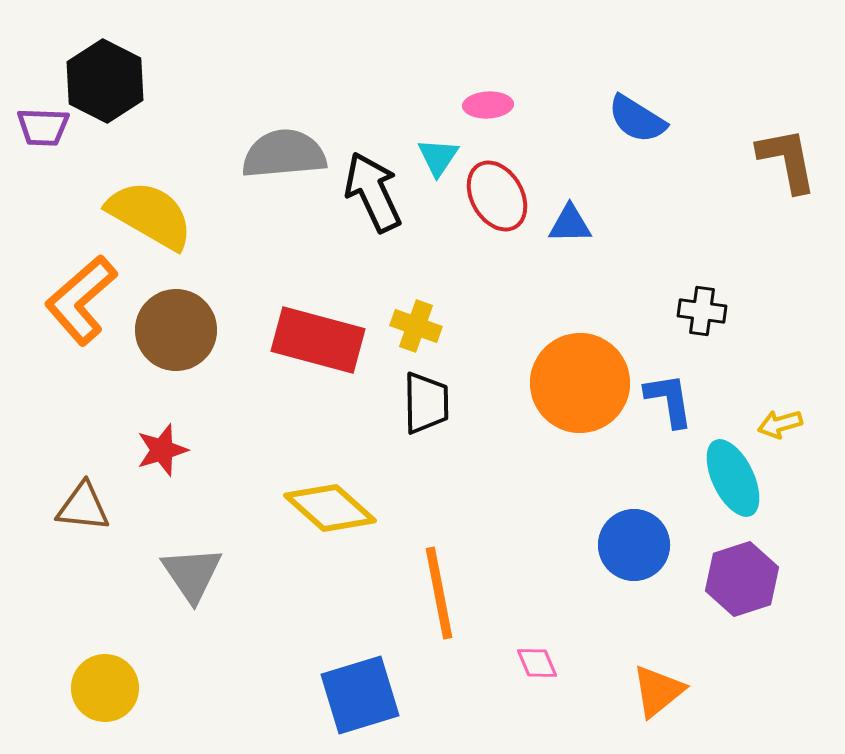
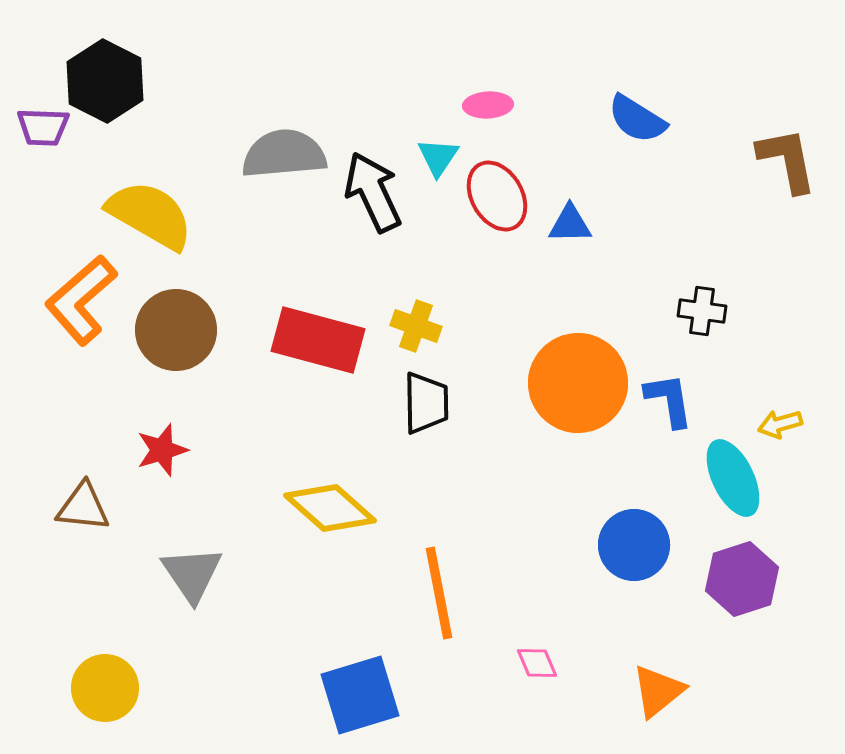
orange circle: moved 2 px left
